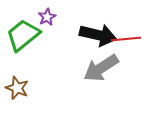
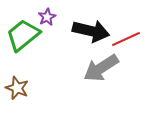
black arrow: moved 7 px left, 4 px up
red line: rotated 20 degrees counterclockwise
